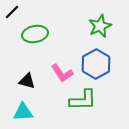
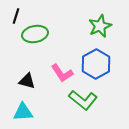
black line: moved 4 px right, 4 px down; rotated 28 degrees counterclockwise
green L-shape: rotated 40 degrees clockwise
